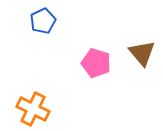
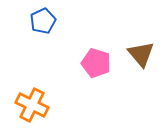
brown triangle: moved 1 px left, 1 px down
orange cross: moved 1 px left, 4 px up
